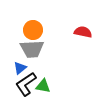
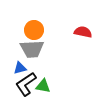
orange circle: moved 1 px right
blue triangle: rotated 24 degrees clockwise
